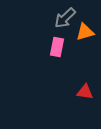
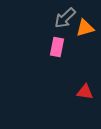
orange triangle: moved 4 px up
